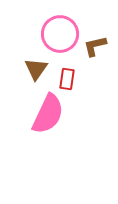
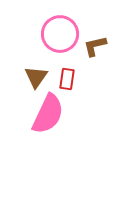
brown triangle: moved 8 px down
